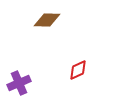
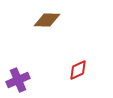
purple cross: moved 1 px left, 3 px up
